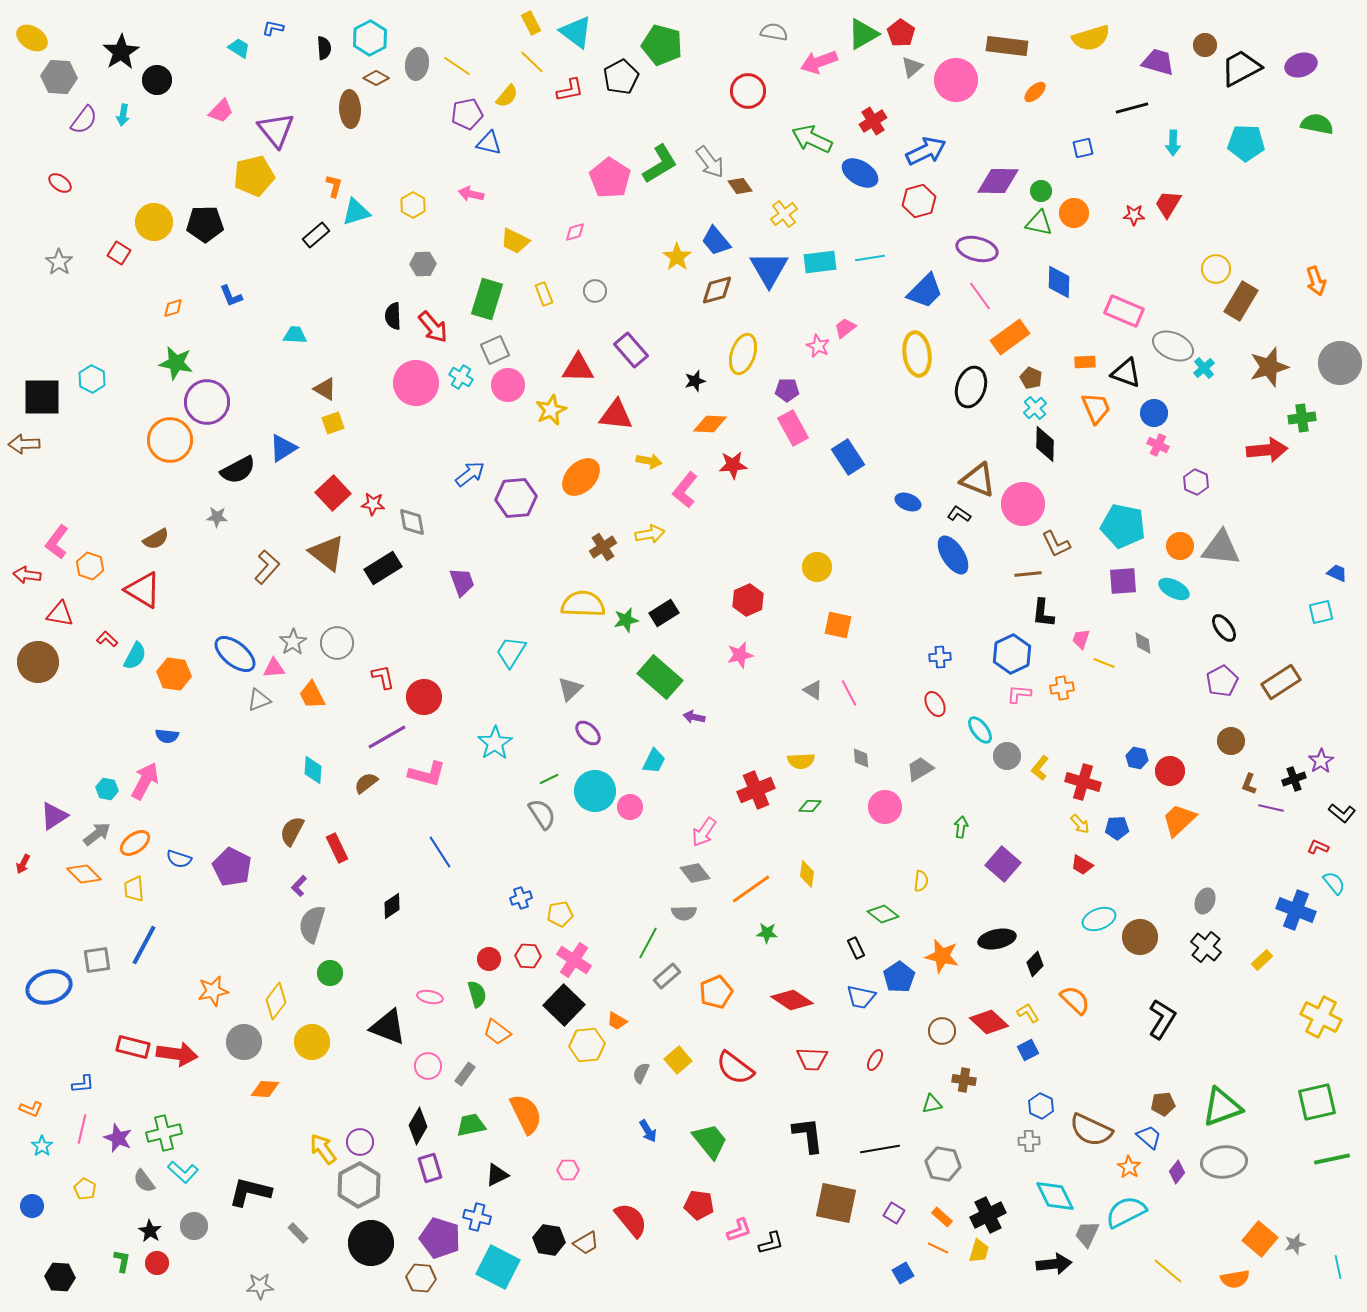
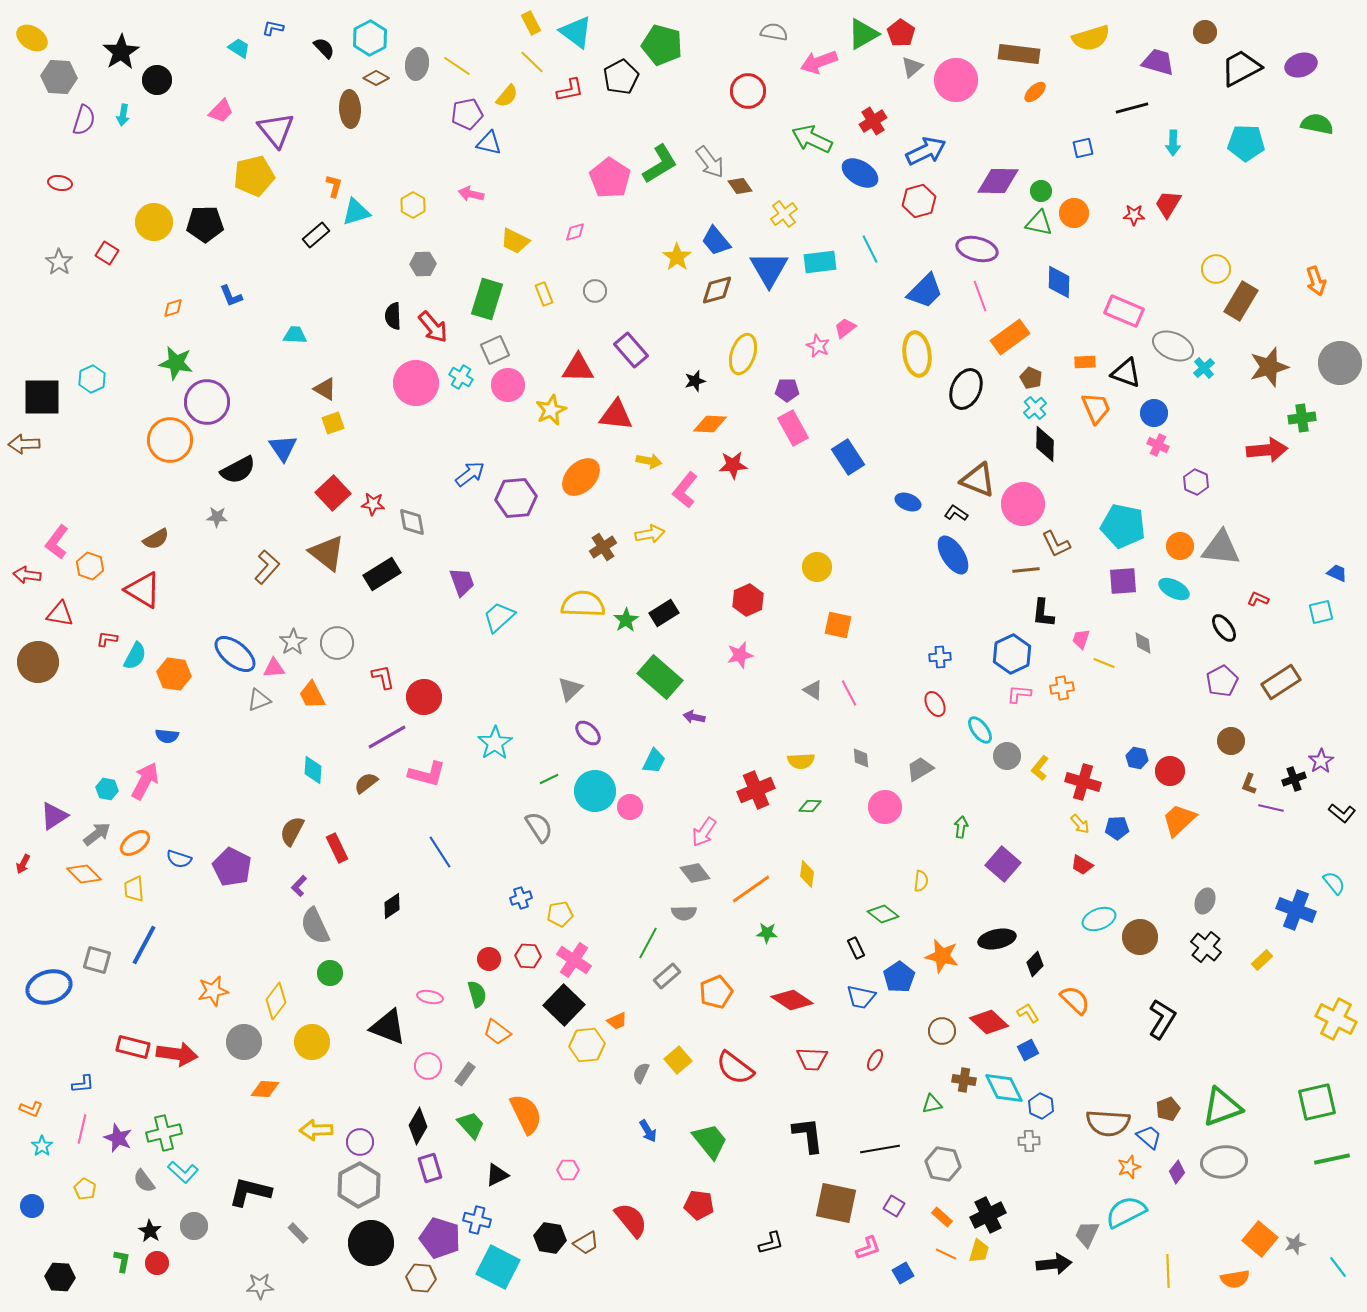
brown circle at (1205, 45): moved 13 px up
brown rectangle at (1007, 46): moved 12 px right, 8 px down
black semicircle at (324, 48): rotated 40 degrees counterclockwise
purple semicircle at (84, 120): rotated 20 degrees counterclockwise
red ellipse at (60, 183): rotated 25 degrees counterclockwise
red square at (119, 253): moved 12 px left
cyan line at (870, 258): moved 9 px up; rotated 72 degrees clockwise
pink line at (980, 296): rotated 16 degrees clockwise
cyan hexagon at (92, 379): rotated 8 degrees clockwise
black ellipse at (971, 387): moved 5 px left, 2 px down; rotated 6 degrees clockwise
blue triangle at (283, 448): rotated 32 degrees counterclockwise
black L-shape at (959, 514): moved 3 px left, 1 px up
black rectangle at (383, 568): moved 1 px left, 6 px down
brown line at (1028, 574): moved 2 px left, 4 px up
green star at (626, 620): rotated 20 degrees counterclockwise
red L-shape at (107, 639): rotated 35 degrees counterclockwise
cyan trapezoid at (511, 652): moved 12 px left, 35 px up; rotated 16 degrees clockwise
gray semicircle at (542, 814): moved 3 px left, 13 px down
red L-shape at (1318, 847): moved 60 px left, 248 px up
gray semicircle at (312, 924): moved 3 px right, 2 px down; rotated 42 degrees counterclockwise
gray square at (97, 960): rotated 24 degrees clockwise
yellow cross at (1321, 1017): moved 15 px right, 2 px down
orange trapezoid at (617, 1021): rotated 55 degrees counterclockwise
brown pentagon at (1163, 1104): moved 5 px right, 5 px down; rotated 15 degrees counterclockwise
green trapezoid at (471, 1125): rotated 60 degrees clockwise
brown semicircle at (1091, 1130): moved 17 px right, 7 px up; rotated 21 degrees counterclockwise
yellow arrow at (323, 1149): moved 7 px left, 19 px up; rotated 56 degrees counterclockwise
orange star at (1129, 1167): rotated 20 degrees clockwise
cyan diamond at (1055, 1196): moved 51 px left, 108 px up
purple square at (894, 1213): moved 7 px up
blue cross at (477, 1217): moved 3 px down
pink L-shape at (739, 1230): moved 129 px right, 18 px down
black hexagon at (549, 1240): moved 1 px right, 2 px up
orange line at (938, 1248): moved 8 px right, 6 px down
cyan line at (1338, 1267): rotated 25 degrees counterclockwise
yellow line at (1168, 1271): rotated 48 degrees clockwise
